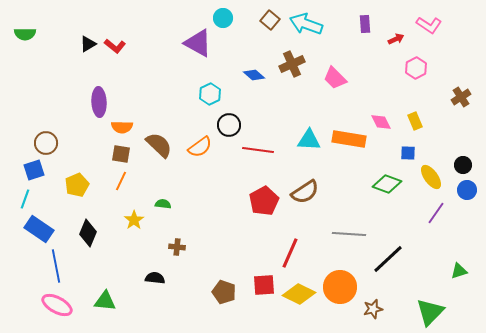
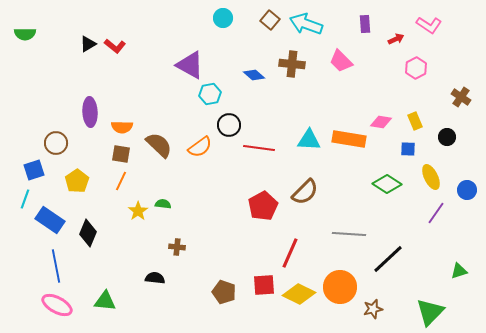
purple triangle at (198, 43): moved 8 px left, 22 px down
brown cross at (292, 64): rotated 30 degrees clockwise
pink trapezoid at (335, 78): moved 6 px right, 17 px up
cyan hexagon at (210, 94): rotated 15 degrees clockwise
brown cross at (461, 97): rotated 24 degrees counterclockwise
purple ellipse at (99, 102): moved 9 px left, 10 px down
pink diamond at (381, 122): rotated 55 degrees counterclockwise
brown circle at (46, 143): moved 10 px right
red line at (258, 150): moved 1 px right, 2 px up
blue square at (408, 153): moved 4 px up
black circle at (463, 165): moved 16 px left, 28 px up
yellow ellipse at (431, 177): rotated 10 degrees clockwise
green diamond at (387, 184): rotated 12 degrees clockwise
yellow pentagon at (77, 185): moved 4 px up; rotated 10 degrees counterclockwise
brown semicircle at (305, 192): rotated 12 degrees counterclockwise
red pentagon at (264, 201): moved 1 px left, 5 px down
yellow star at (134, 220): moved 4 px right, 9 px up
blue rectangle at (39, 229): moved 11 px right, 9 px up
